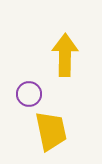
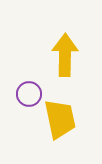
yellow trapezoid: moved 9 px right, 12 px up
